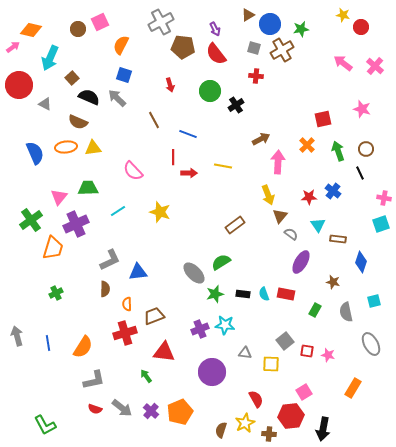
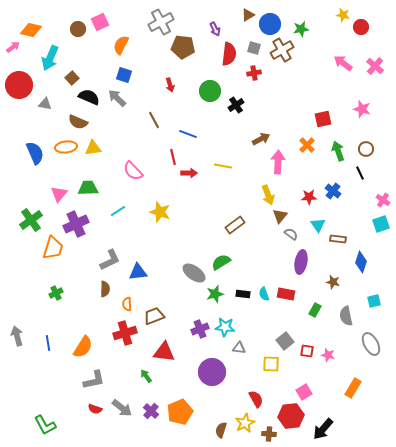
red semicircle at (216, 54): moved 13 px right; rotated 135 degrees counterclockwise
red cross at (256, 76): moved 2 px left, 3 px up; rotated 16 degrees counterclockwise
gray triangle at (45, 104): rotated 16 degrees counterclockwise
red line at (173, 157): rotated 14 degrees counterclockwise
pink triangle at (59, 197): moved 3 px up
pink cross at (384, 198): moved 1 px left, 2 px down; rotated 24 degrees clockwise
purple ellipse at (301, 262): rotated 20 degrees counterclockwise
gray ellipse at (194, 273): rotated 10 degrees counterclockwise
gray semicircle at (346, 312): moved 4 px down
cyan star at (225, 325): moved 2 px down
gray triangle at (245, 353): moved 6 px left, 5 px up
black arrow at (323, 429): rotated 30 degrees clockwise
